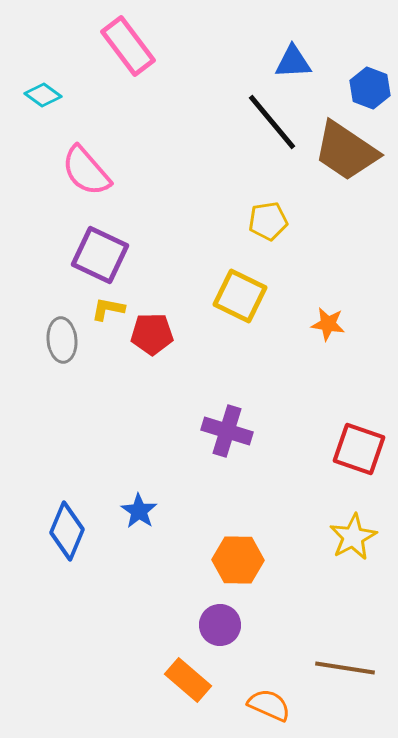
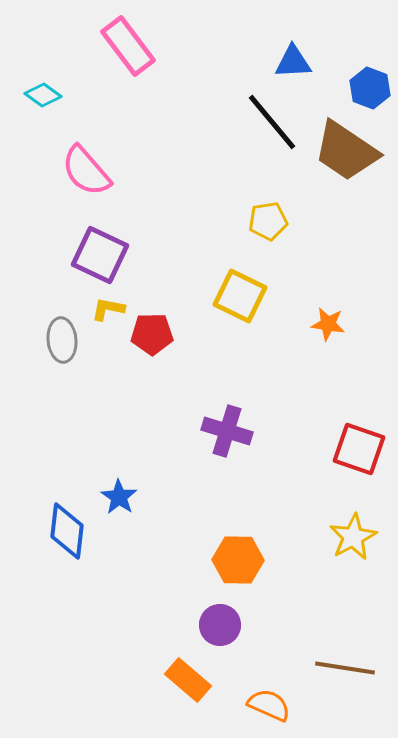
blue star: moved 20 px left, 14 px up
blue diamond: rotated 16 degrees counterclockwise
